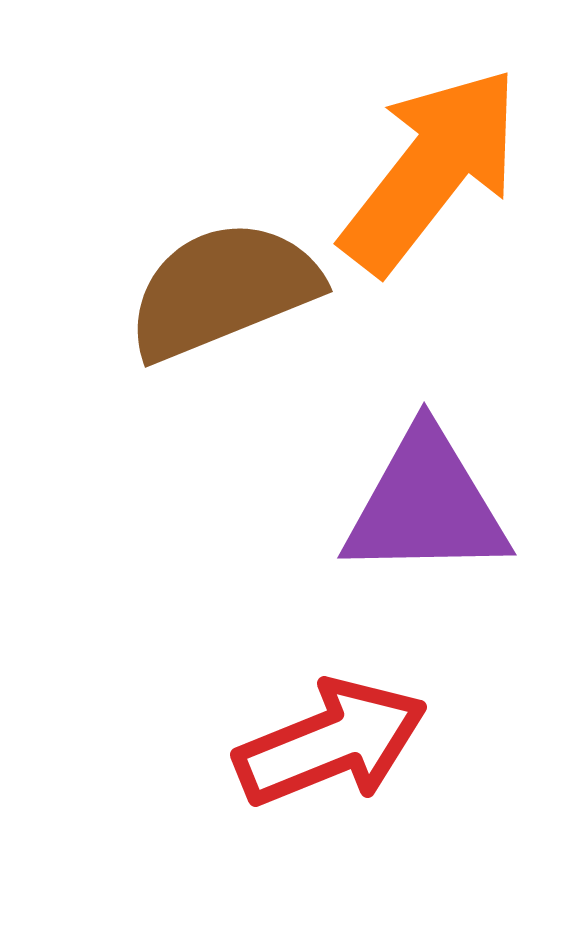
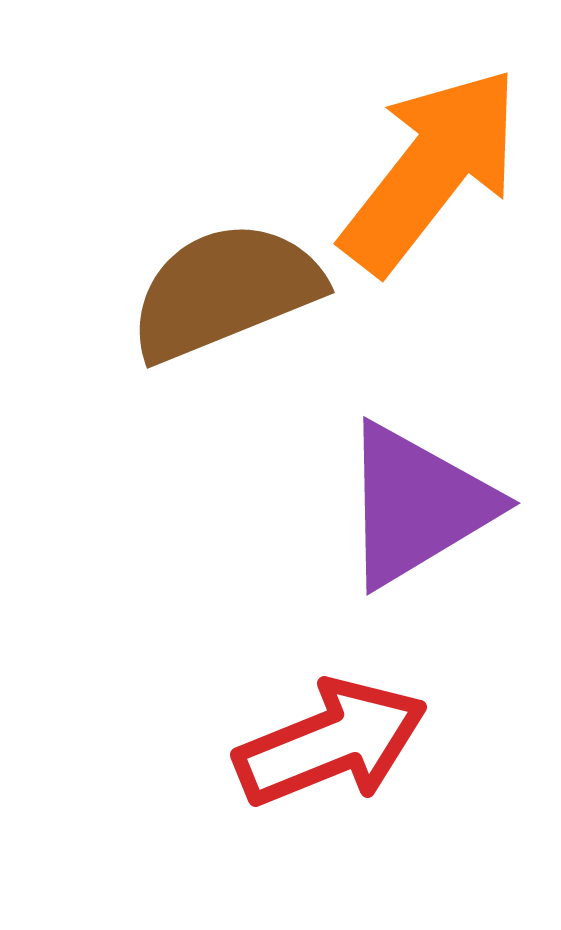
brown semicircle: moved 2 px right, 1 px down
purple triangle: moved 9 px left; rotated 30 degrees counterclockwise
